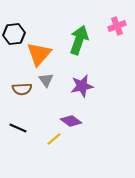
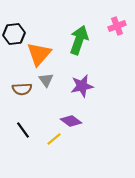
black line: moved 5 px right, 2 px down; rotated 30 degrees clockwise
